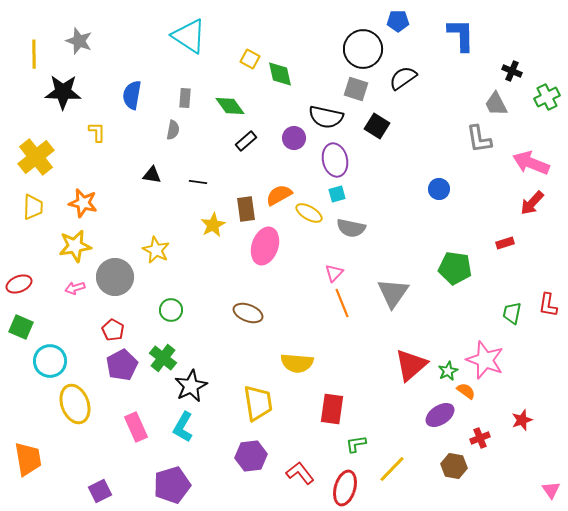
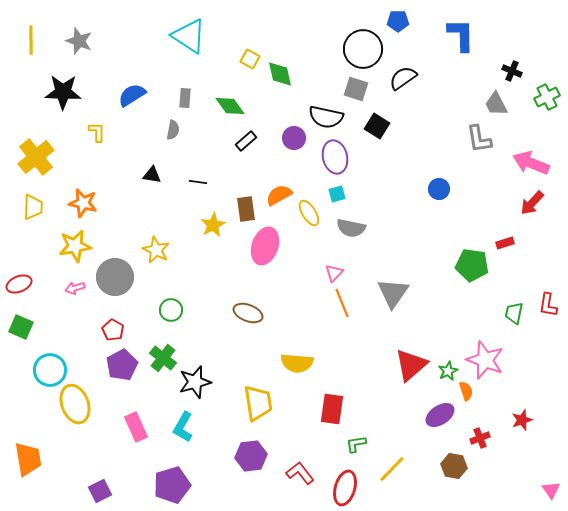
yellow line at (34, 54): moved 3 px left, 14 px up
blue semicircle at (132, 95): rotated 48 degrees clockwise
purple ellipse at (335, 160): moved 3 px up
yellow ellipse at (309, 213): rotated 28 degrees clockwise
green pentagon at (455, 268): moved 17 px right, 3 px up
green trapezoid at (512, 313): moved 2 px right
cyan circle at (50, 361): moved 9 px down
black star at (191, 386): moved 4 px right, 4 px up; rotated 12 degrees clockwise
orange semicircle at (466, 391): rotated 36 degrees clockwise
